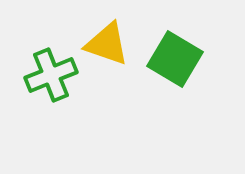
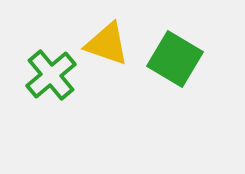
green cross: rotated 18 degrees counterclockwise
